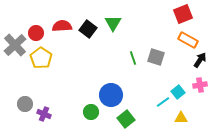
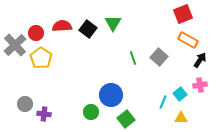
gray square: moved 3 px right; rotated 24 degrees clockwise
cyan square: moved 2 px right, 2 px down
cyan line: rotated 32 degrees counterclockwise
purple cross: rotated 16 degrees counterclockwise
